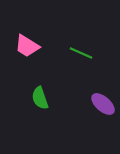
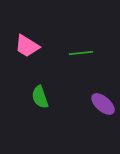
green line: rotated 30 degrees counterclockwise
green semicircle: moved 1 px up
